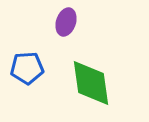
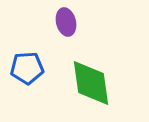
purple ellipse: rotated 32 degrees counterclockwise
